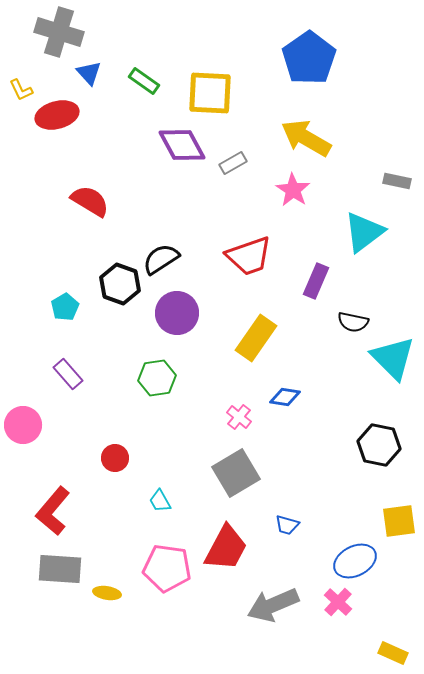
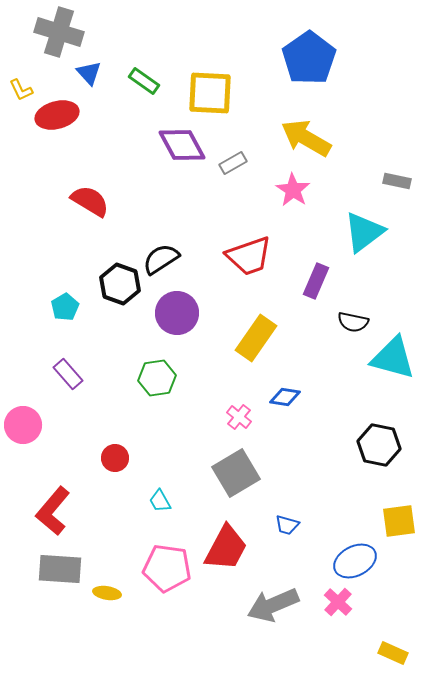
cyan triangle at (393, 358): rotated 30 degrees counterclockwise
